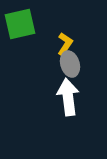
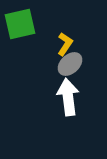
gray ellipse: rotated 65 degrees clockwise
